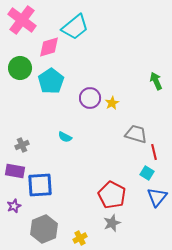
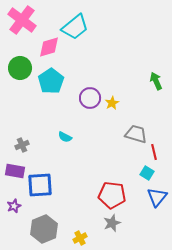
red pentagon: rotated 20 degrees counterclockwise
